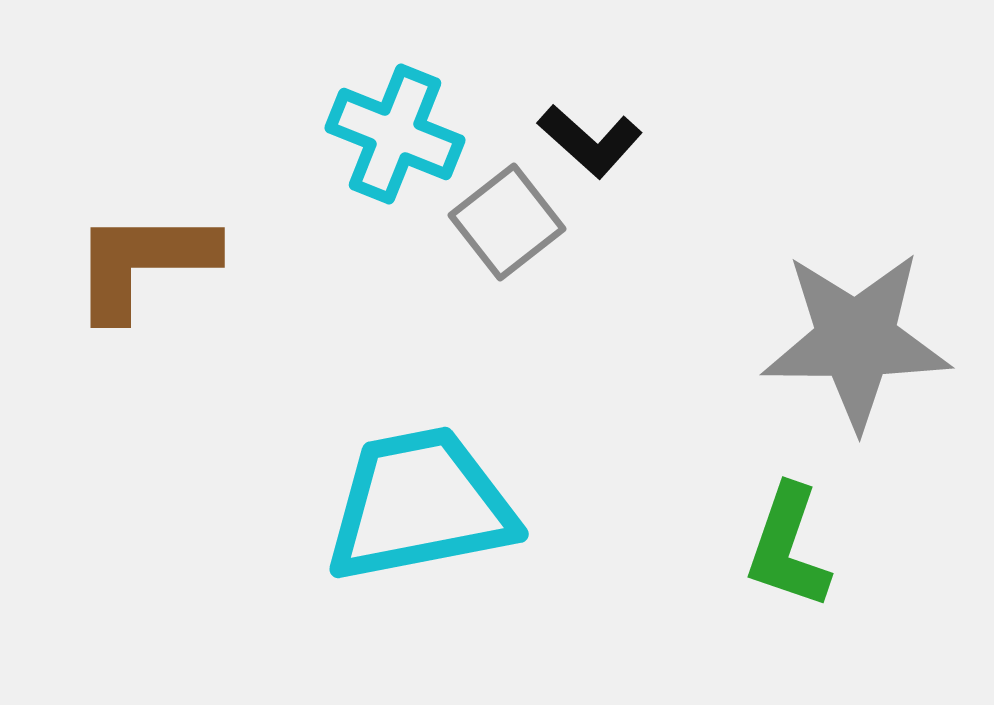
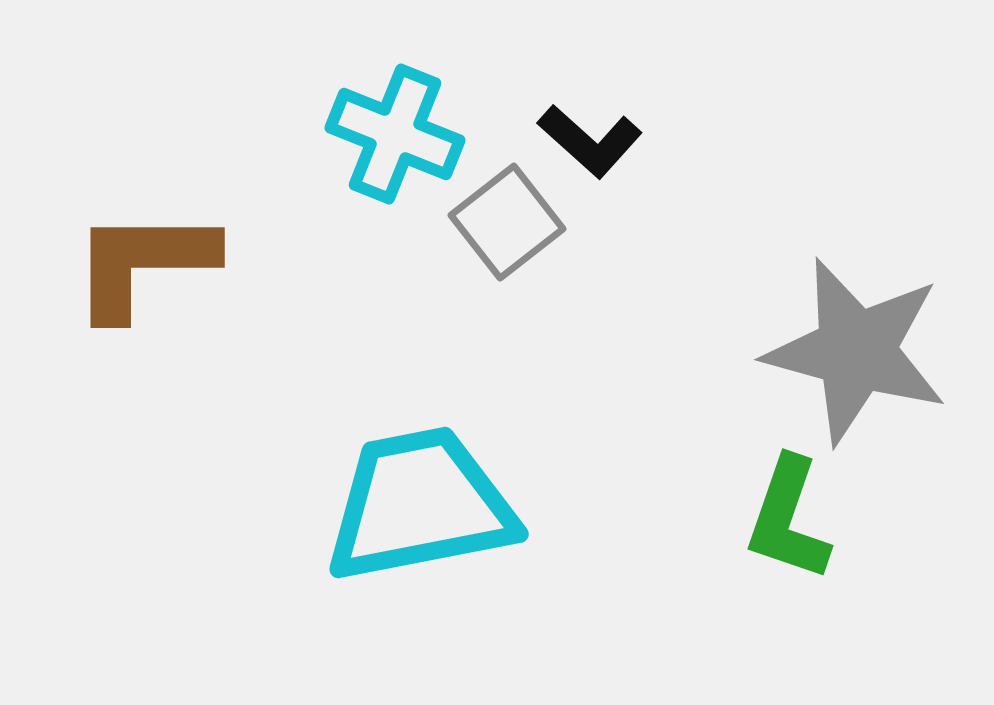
gray star: moved 11 px down; rotated 15 degrees clockwise
green L-shape: moved 28 px up
